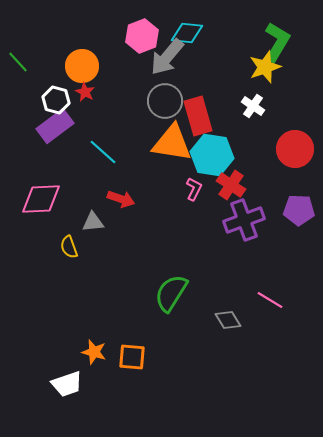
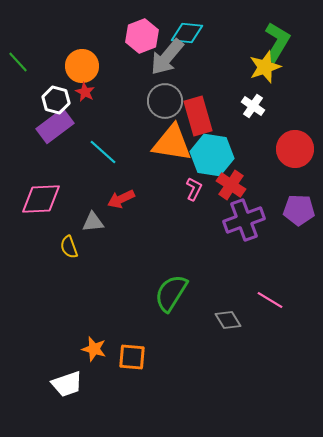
red arrow: rotated 136 degrees clockwise
orange star: moved 3 px up
